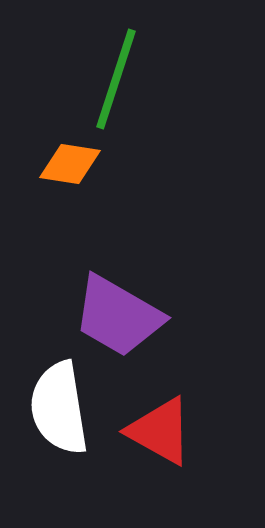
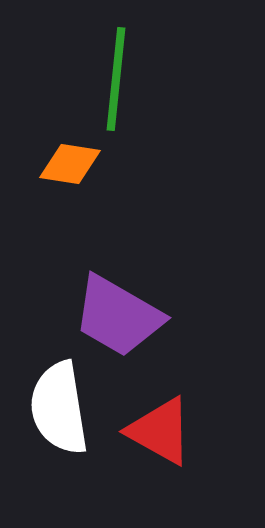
green line: rotated 12 degrees counterclockwise
